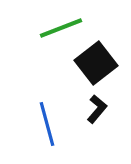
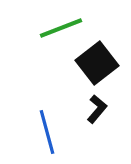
black square: moved 1 px right
blue line: moved 8 px down
